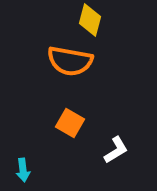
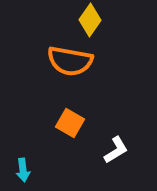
yellow diamond: rotated 20 degrees clockwise
